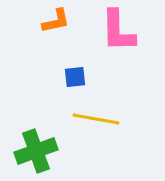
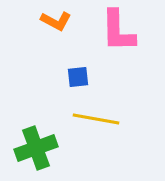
orange L-shape: rotated 40 degrees clockwise
blue square: moved 3 px right
green cross: moved 3 px up
